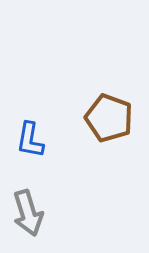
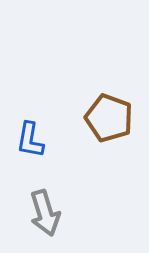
gray arrow: moved 17 px right
